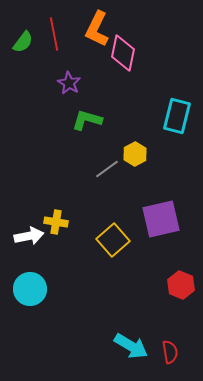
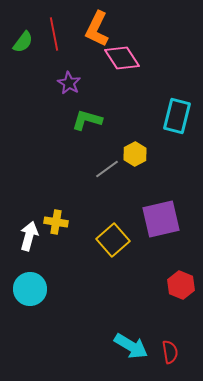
pink diamond: moved 1 px left, 5 px down; rotated 45 degrees counterclockwise
white arrow: rotated 64 degrees counterclockwise
